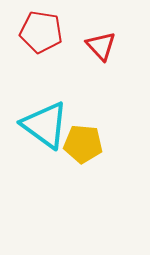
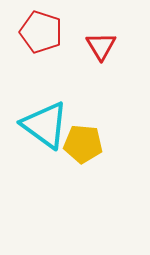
red pentagon: rotated 9 degrees clockwise
red triangle: rotated 12 degrees clockwise
